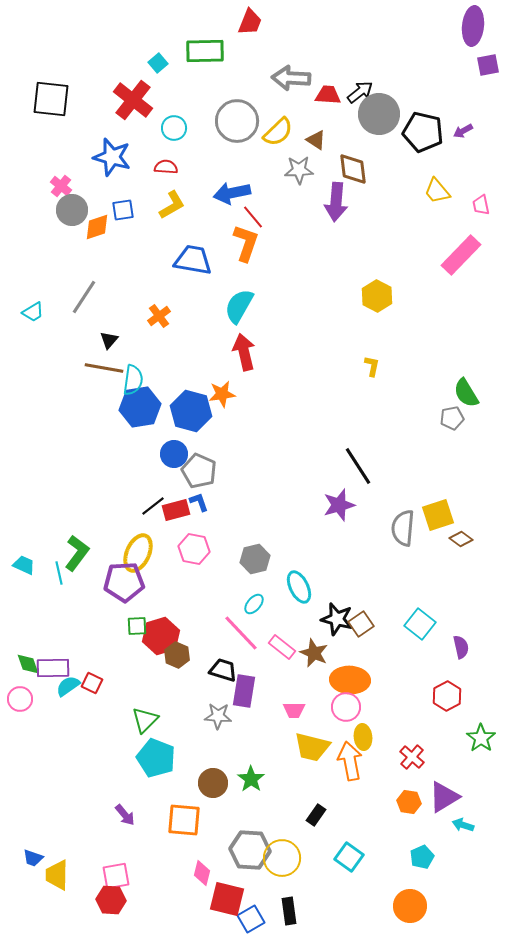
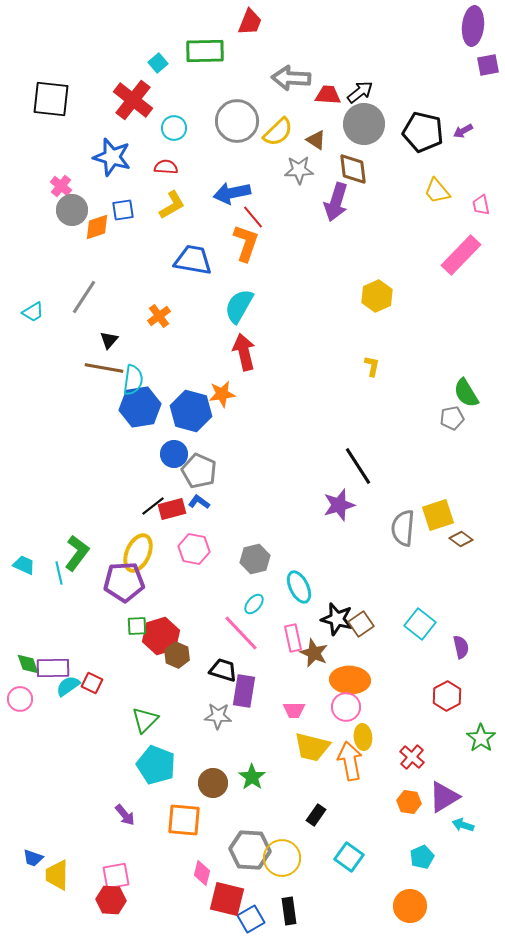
gray circle at (379, 114): moved 15 px left, 10 px down
purple arrow at (336, 202): rotated 12 degrees clockwise
yellow hexagon at (377, 296): rotated 8 degrees clockwise
blue L-shape at (199, 502): rotated 35 degrees counterclockwise
red rectangle at (176, 510): moved 4 px left, 1 px up
pink rectangle at (282, 647): moved 11 px right, 9 px up; rotated 40 degrees clockwise
cyan pentagon at (156, 758): moved 7 px down
green star at (251, 779): moved 1 px right, 2 px up
